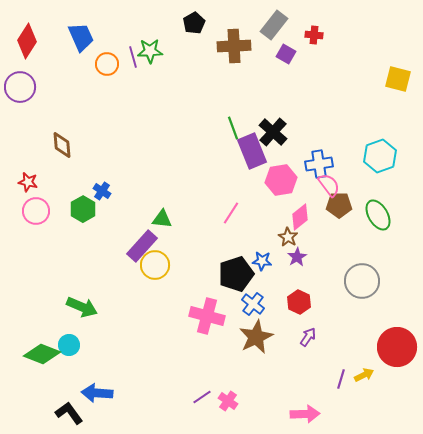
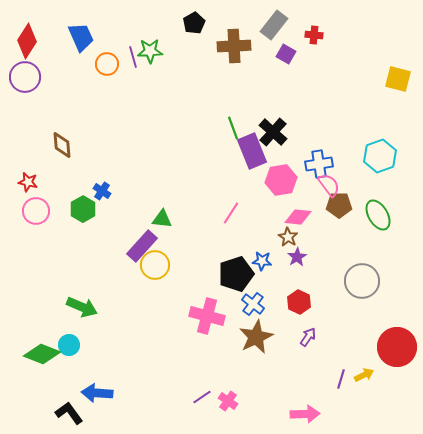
purple circle at (20, 87): moved 5 px right, 10 px up
pink diamond at (300, 217): moved 2 px left; rotated 44 degrees clockwise
